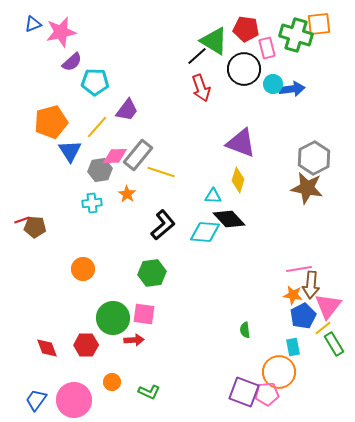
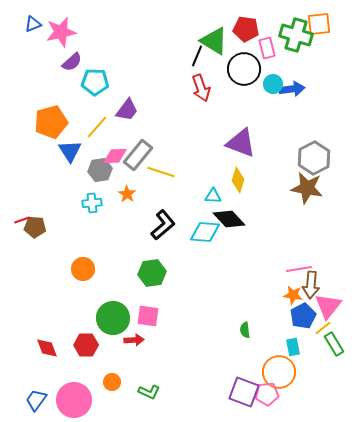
black line at (197, 56): rotated 25 degrees counterclockwise
pink square at (144, 314): moved 4 px right, 2 px down
